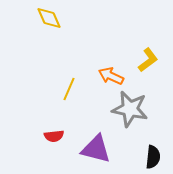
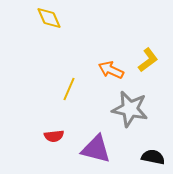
orange arrow: moved 6 px up
black semicircle: rotated 85 degrees counterclockwise
